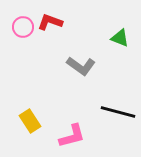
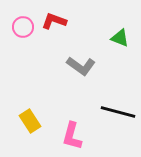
red L-shape: moved 4 px right, 1 px up
pink L-shape: rotated 120 degrees clockwise
